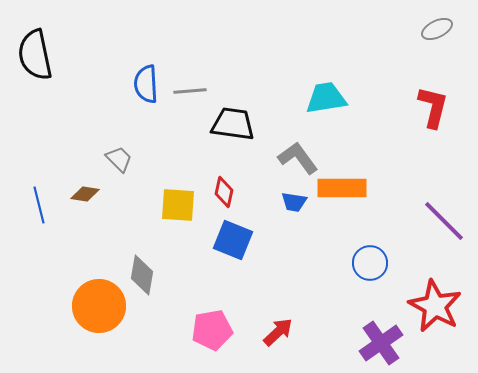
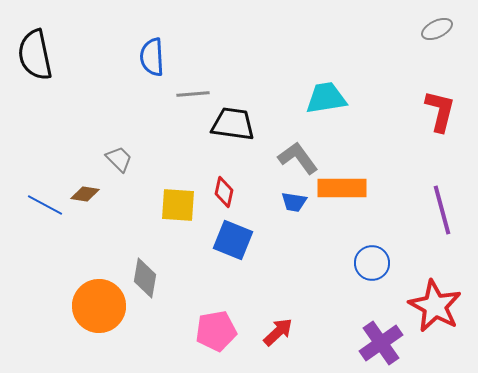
blue semicircle: moved 6 px right, 27 px up
gray line: moved 3 px right, 3 px down
red L-shape: moved 7 px right, 4 px down
blue line: moved 6 px right; rotated 48 degrees counterclockwise
purple line: moved 2 px left, 11 px up; rotated 30 degrees clockwise
blue circle: moved 2 px right
gray diamond: moved 3 px right, 3 px down
pink pentagon: moved 4 px right, 1 px down
